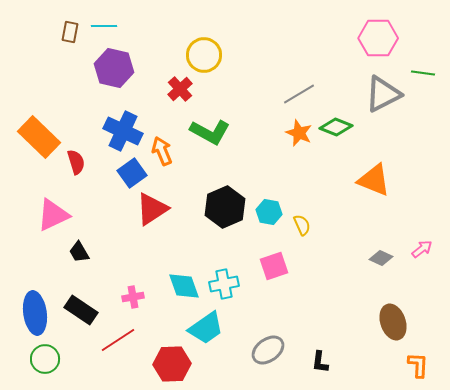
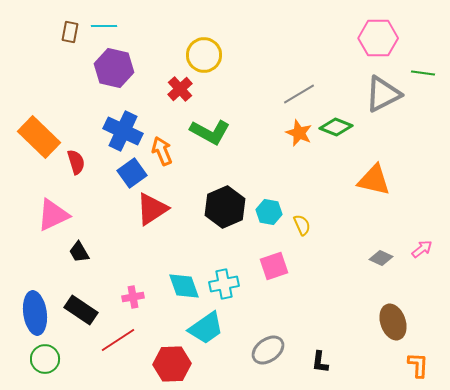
orange triangle: rotated 9 degrees counterclockwise
